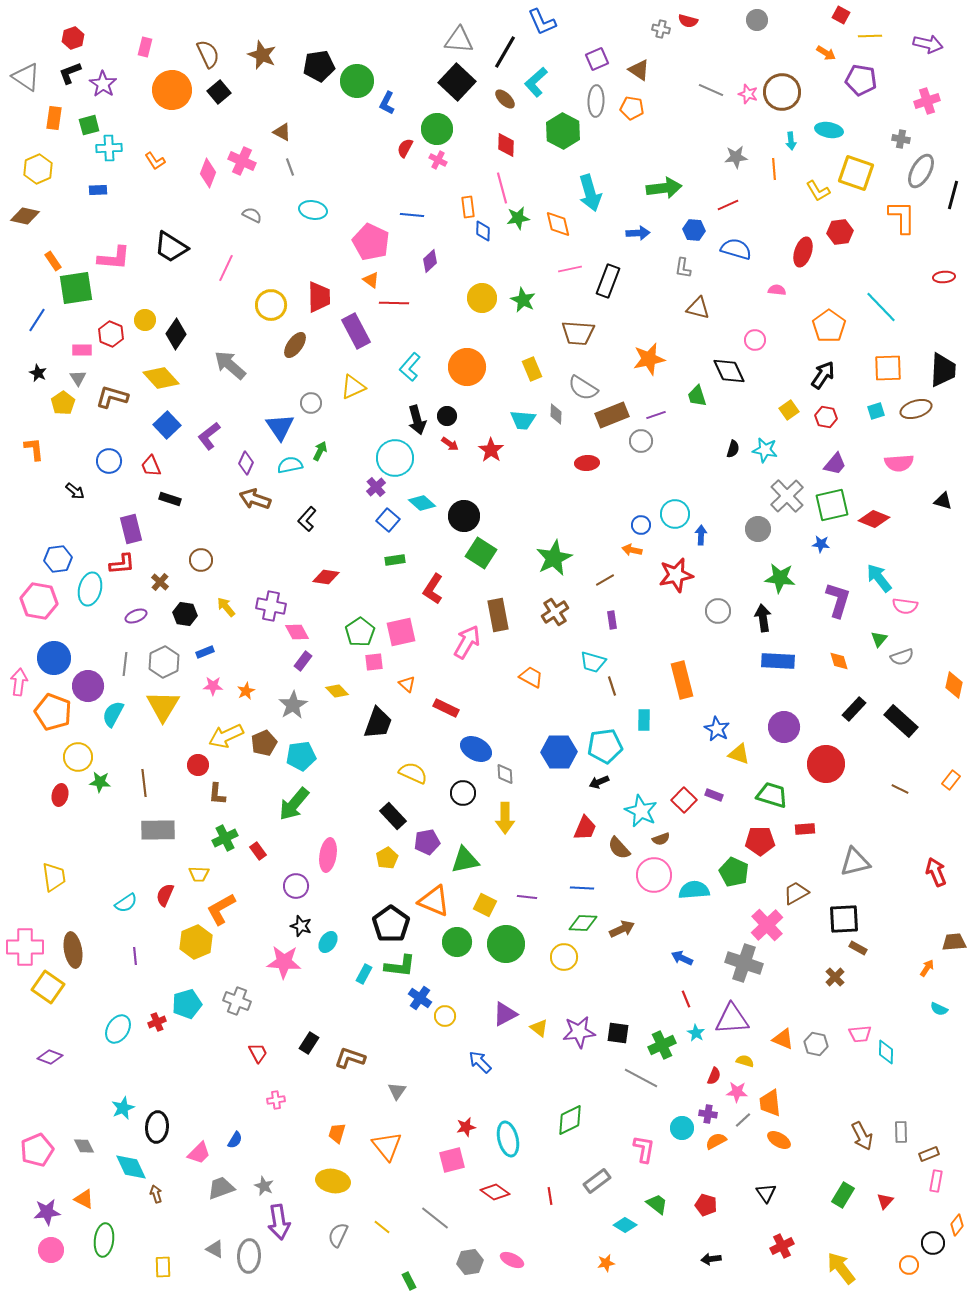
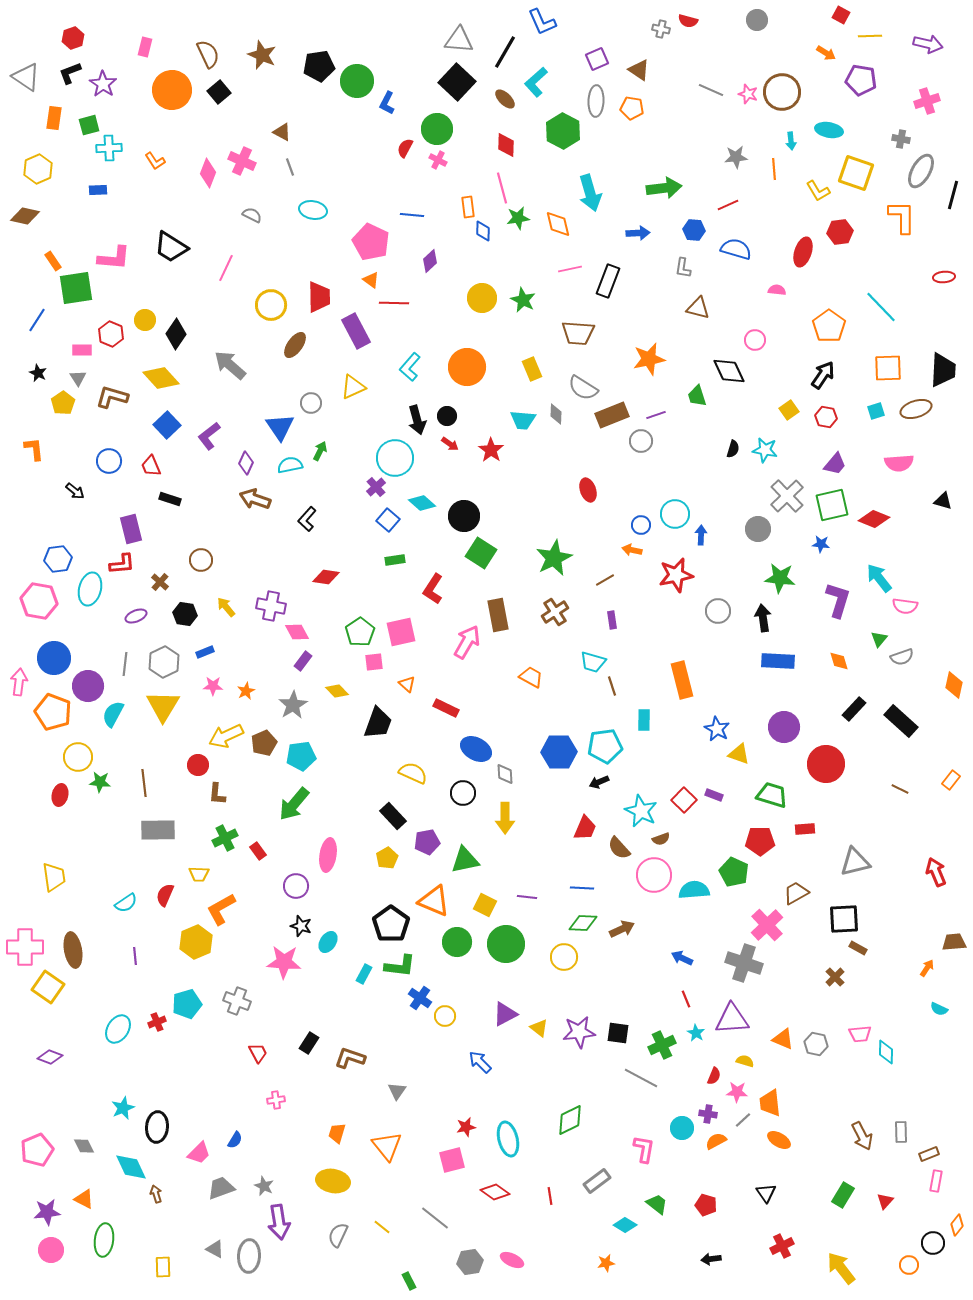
red ellipse at (587, 463): moved 1 px right, 27 px down; rotated 75 degrees clockwise
